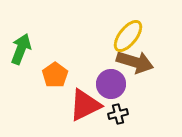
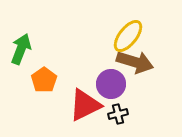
orange pentagon: moved 11 px left, 5 px down
